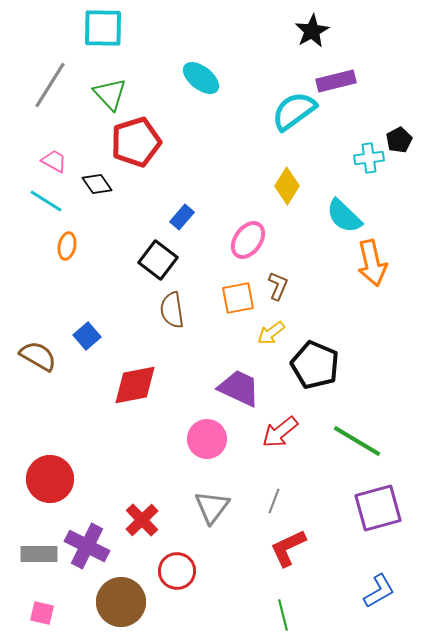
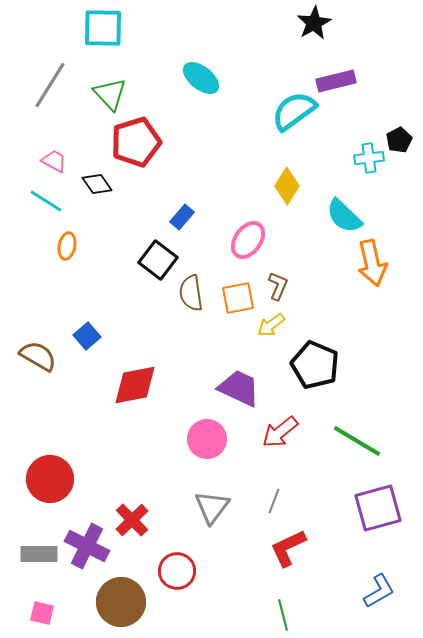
black star at (312, 31): moved 2 px right, 8 px up
brown semicircle at (172, 310): moved 19 px right, 17 px up
yellow arrow at (271, 333): moved 8 px up
red cross at (142, 520): moved 10 px left
